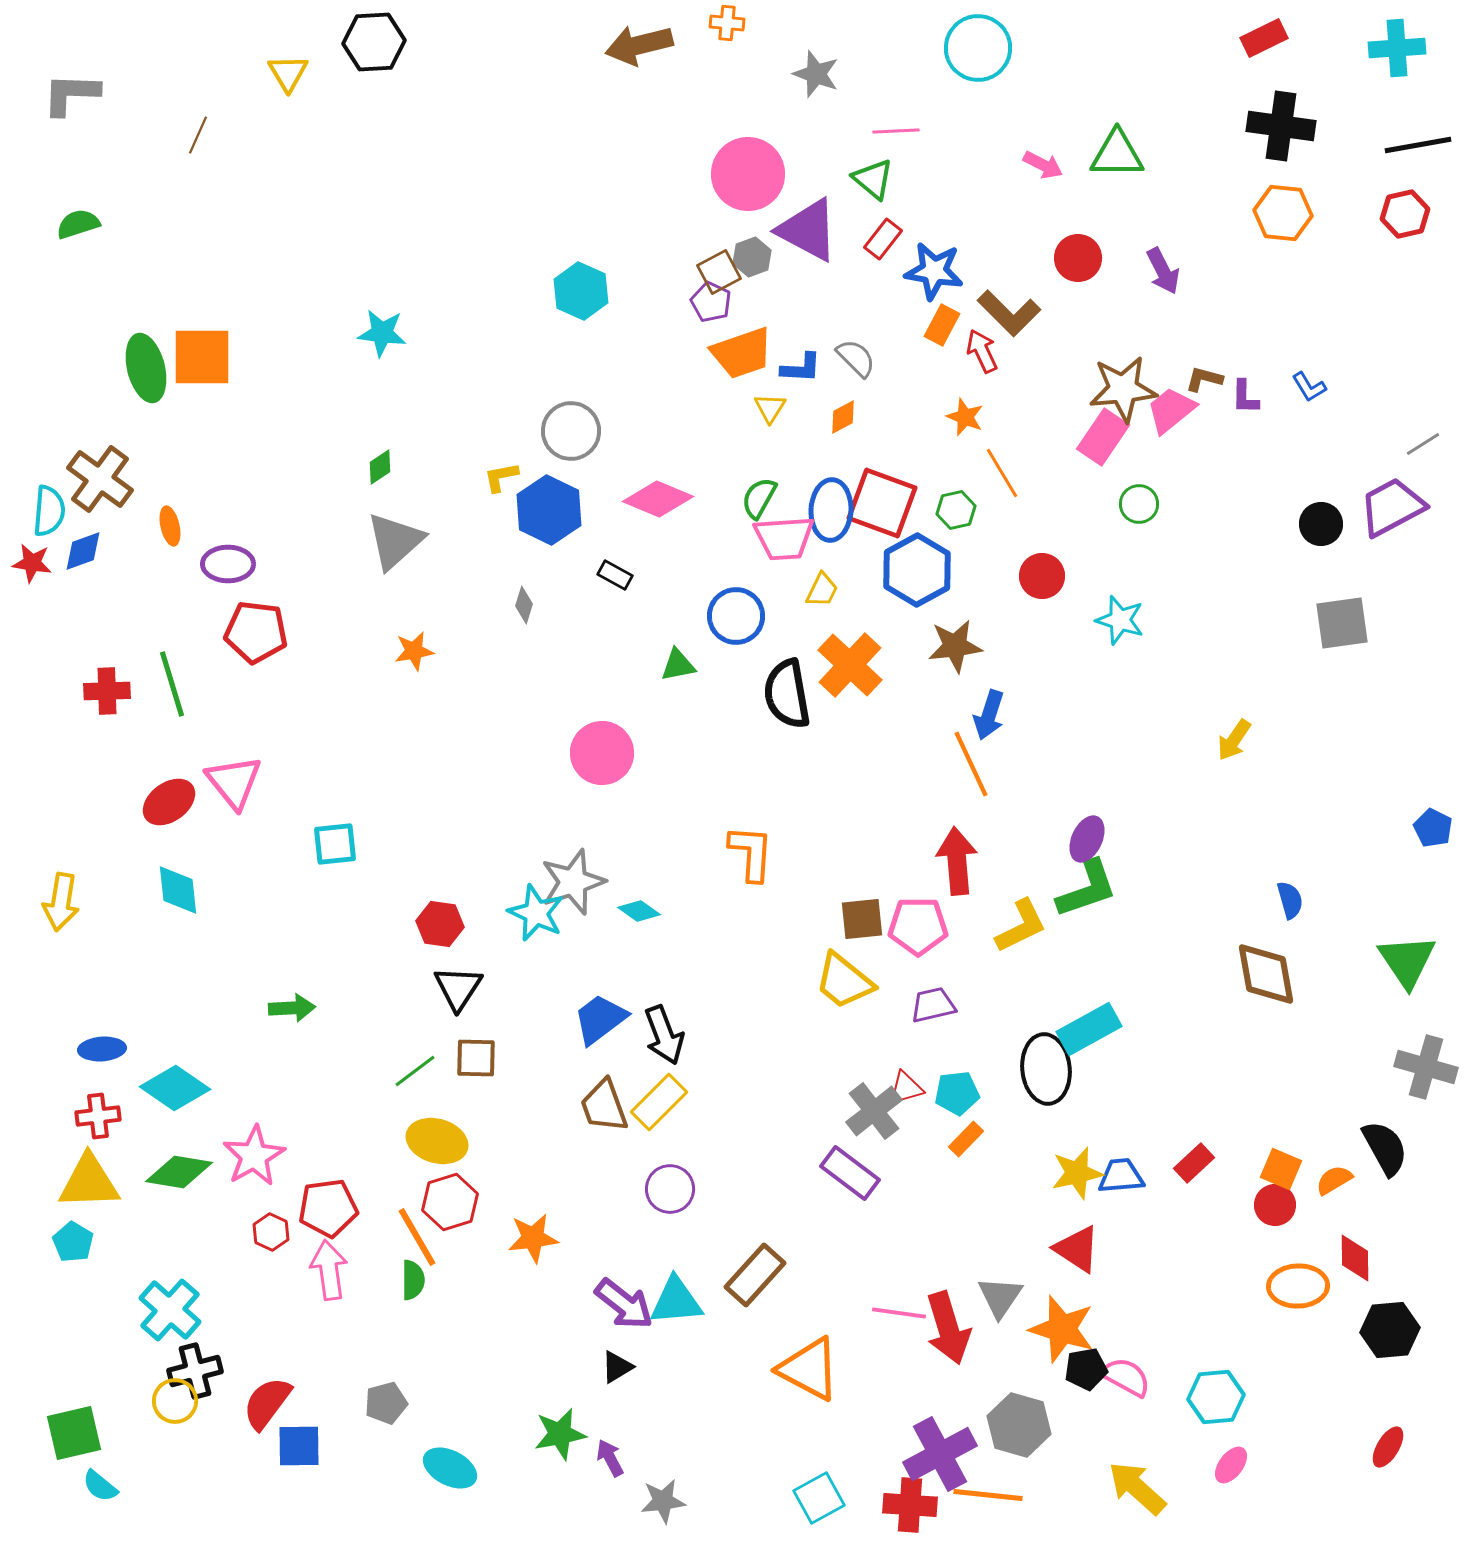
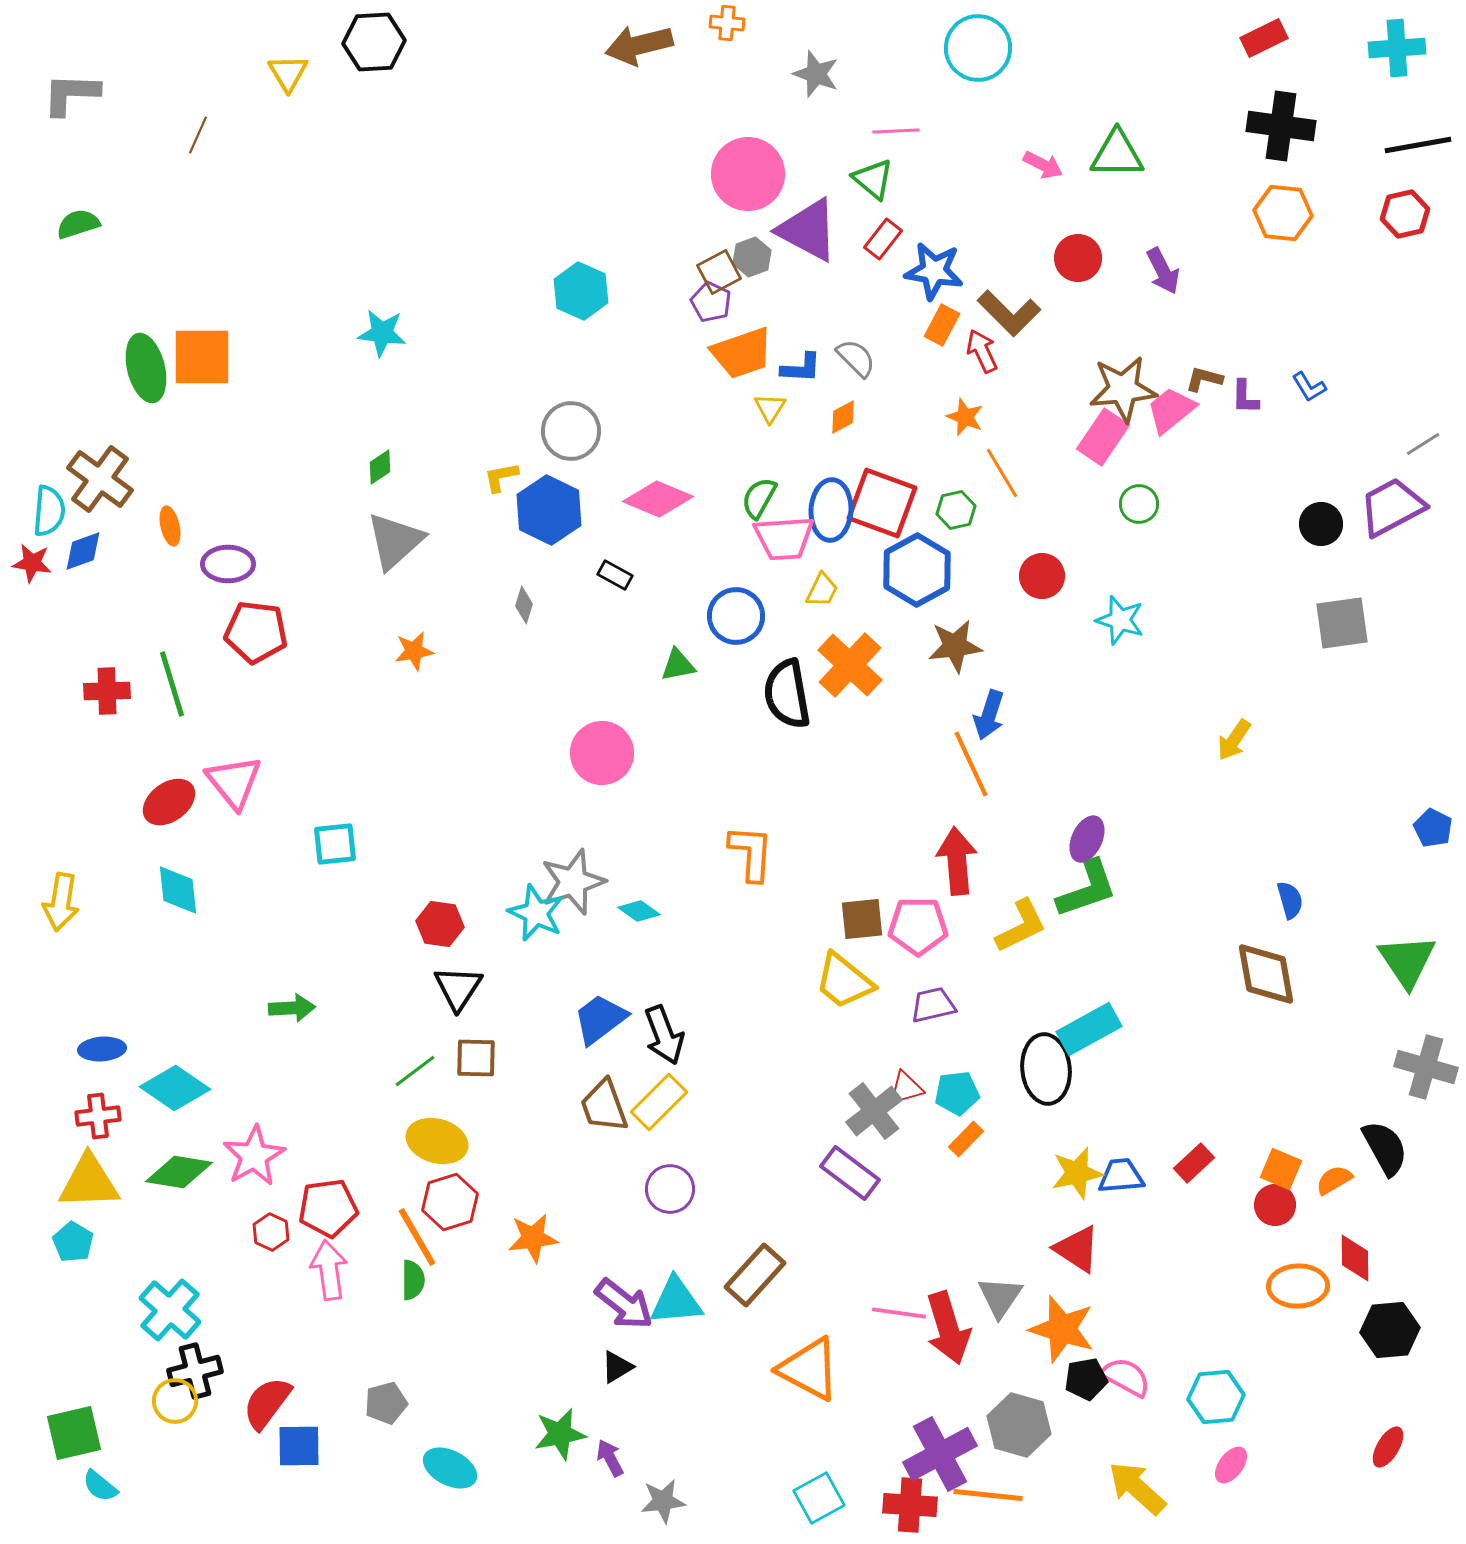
black pentagon at (1086, 1369): moved 10 px down
